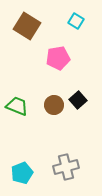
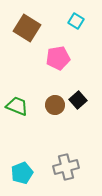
brown square: moved 2 px down
brown circle: moved 1 px right
